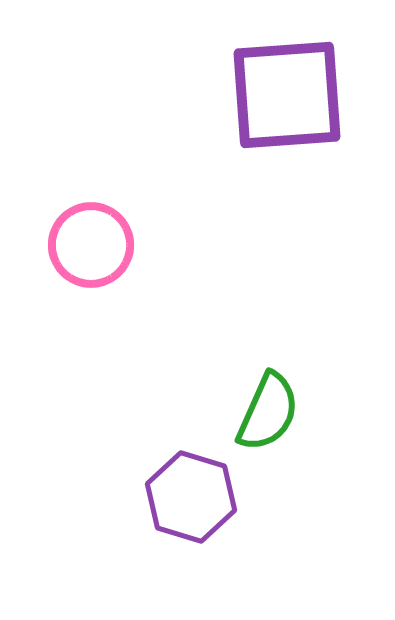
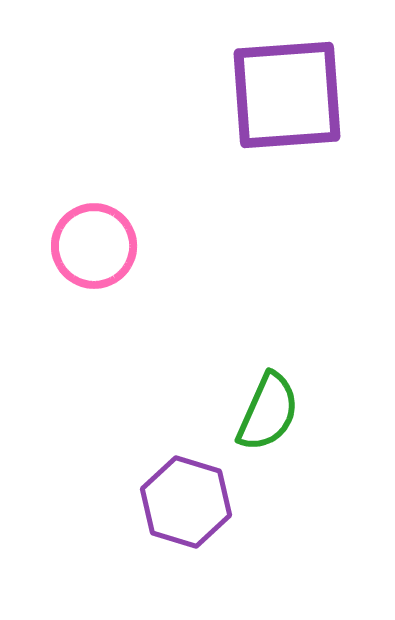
pink circle: moved 3 px right, 1 px down
purple hexagon: moved 5 px left, 5 px down
